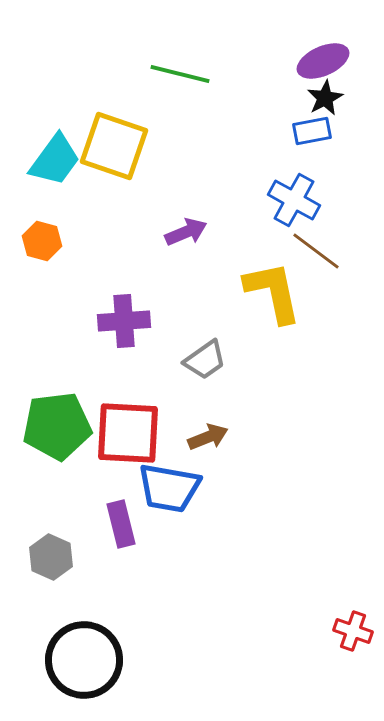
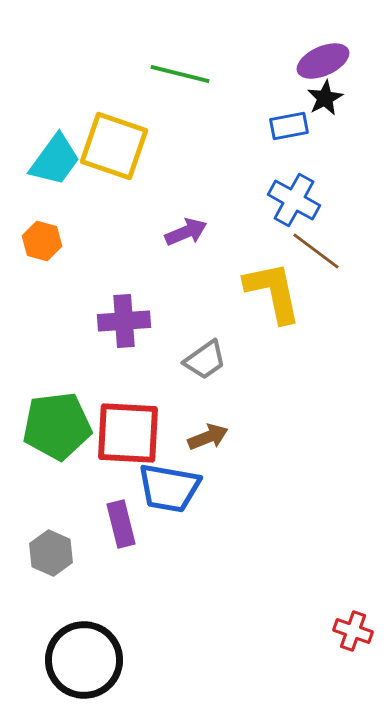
blue rectangle: moved 23 px left, 5 px up
gray hexagon: moved 4 px up
